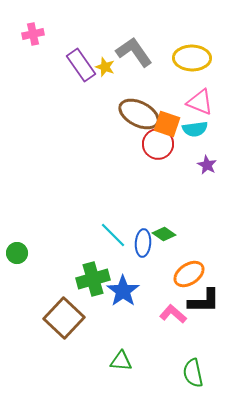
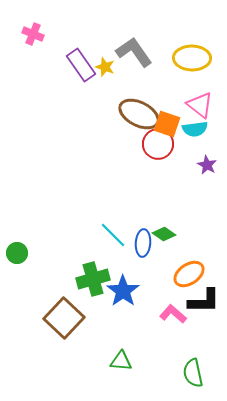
pink cross: rotated 35 degrees clockwise
pink triangle: moved 3 px down; rotated 16 degrees clockwise
